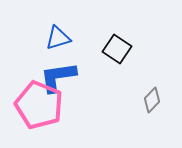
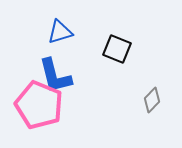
blue triangle: moved 2 px right, 6 px up
black square: rotated 12 degrees counterclockwise
blue L-shape: moved 3 px left, 1 px up; rotated 96 degrees counterclockwise
